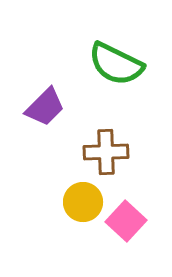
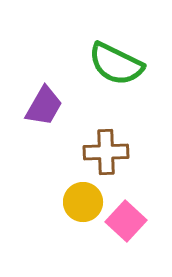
purple trapezoid: moved 1 px left, 1 px up; rotated 15 degrees counterclockwise
